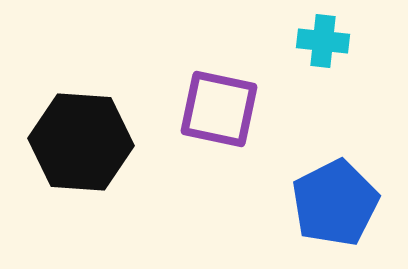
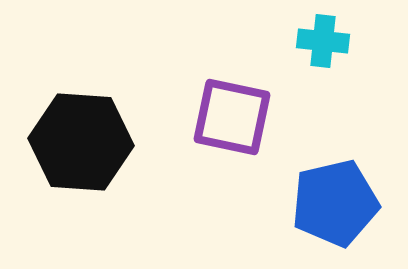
purple square: moved 13 px right, 8 px down
blue pentagon: rotated 14 degrees clockwise
